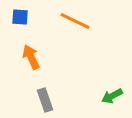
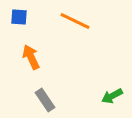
blue square: moved 1 px left
gray rectangle: rotated 15 degrees counterclockwise
